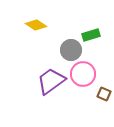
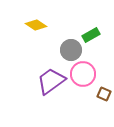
green rectangle: rotated 12 degrees counterclockwise
